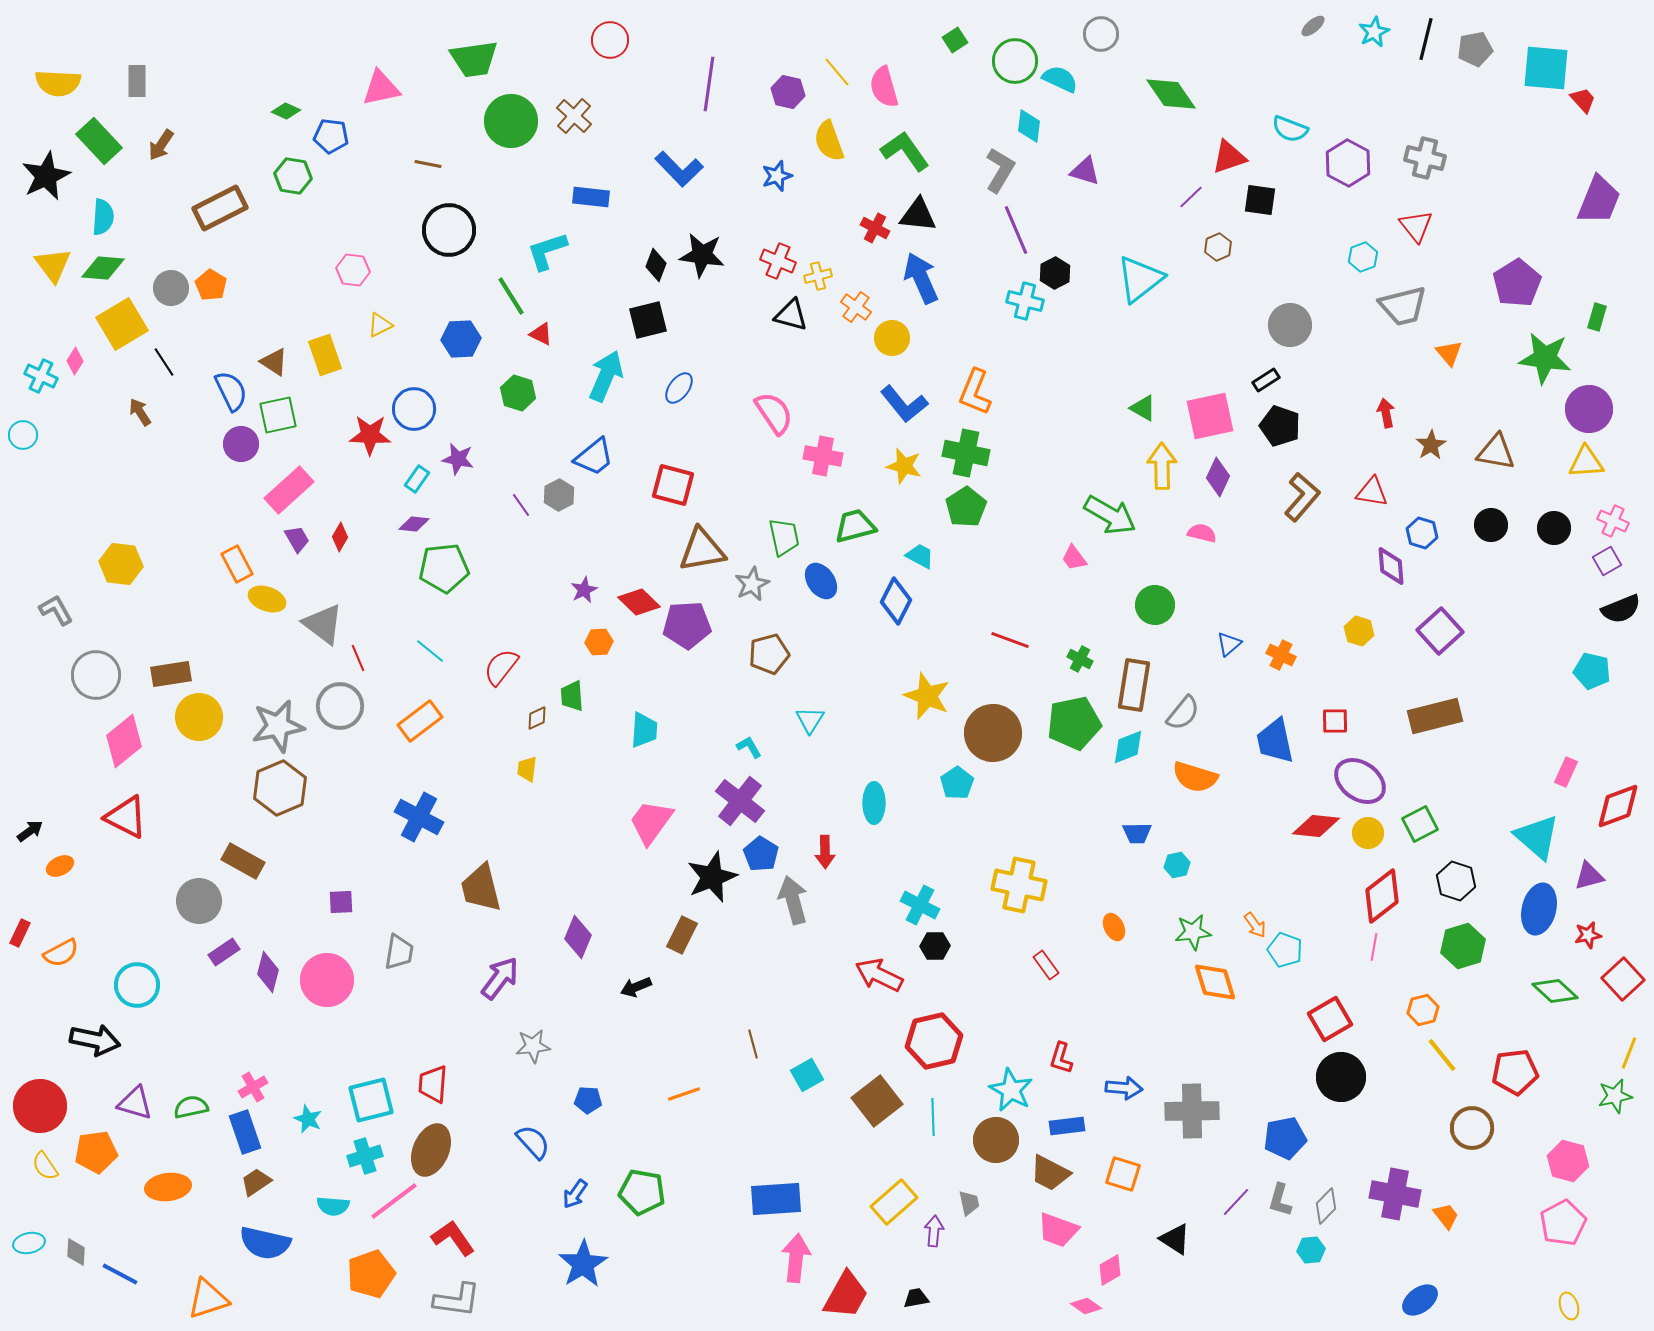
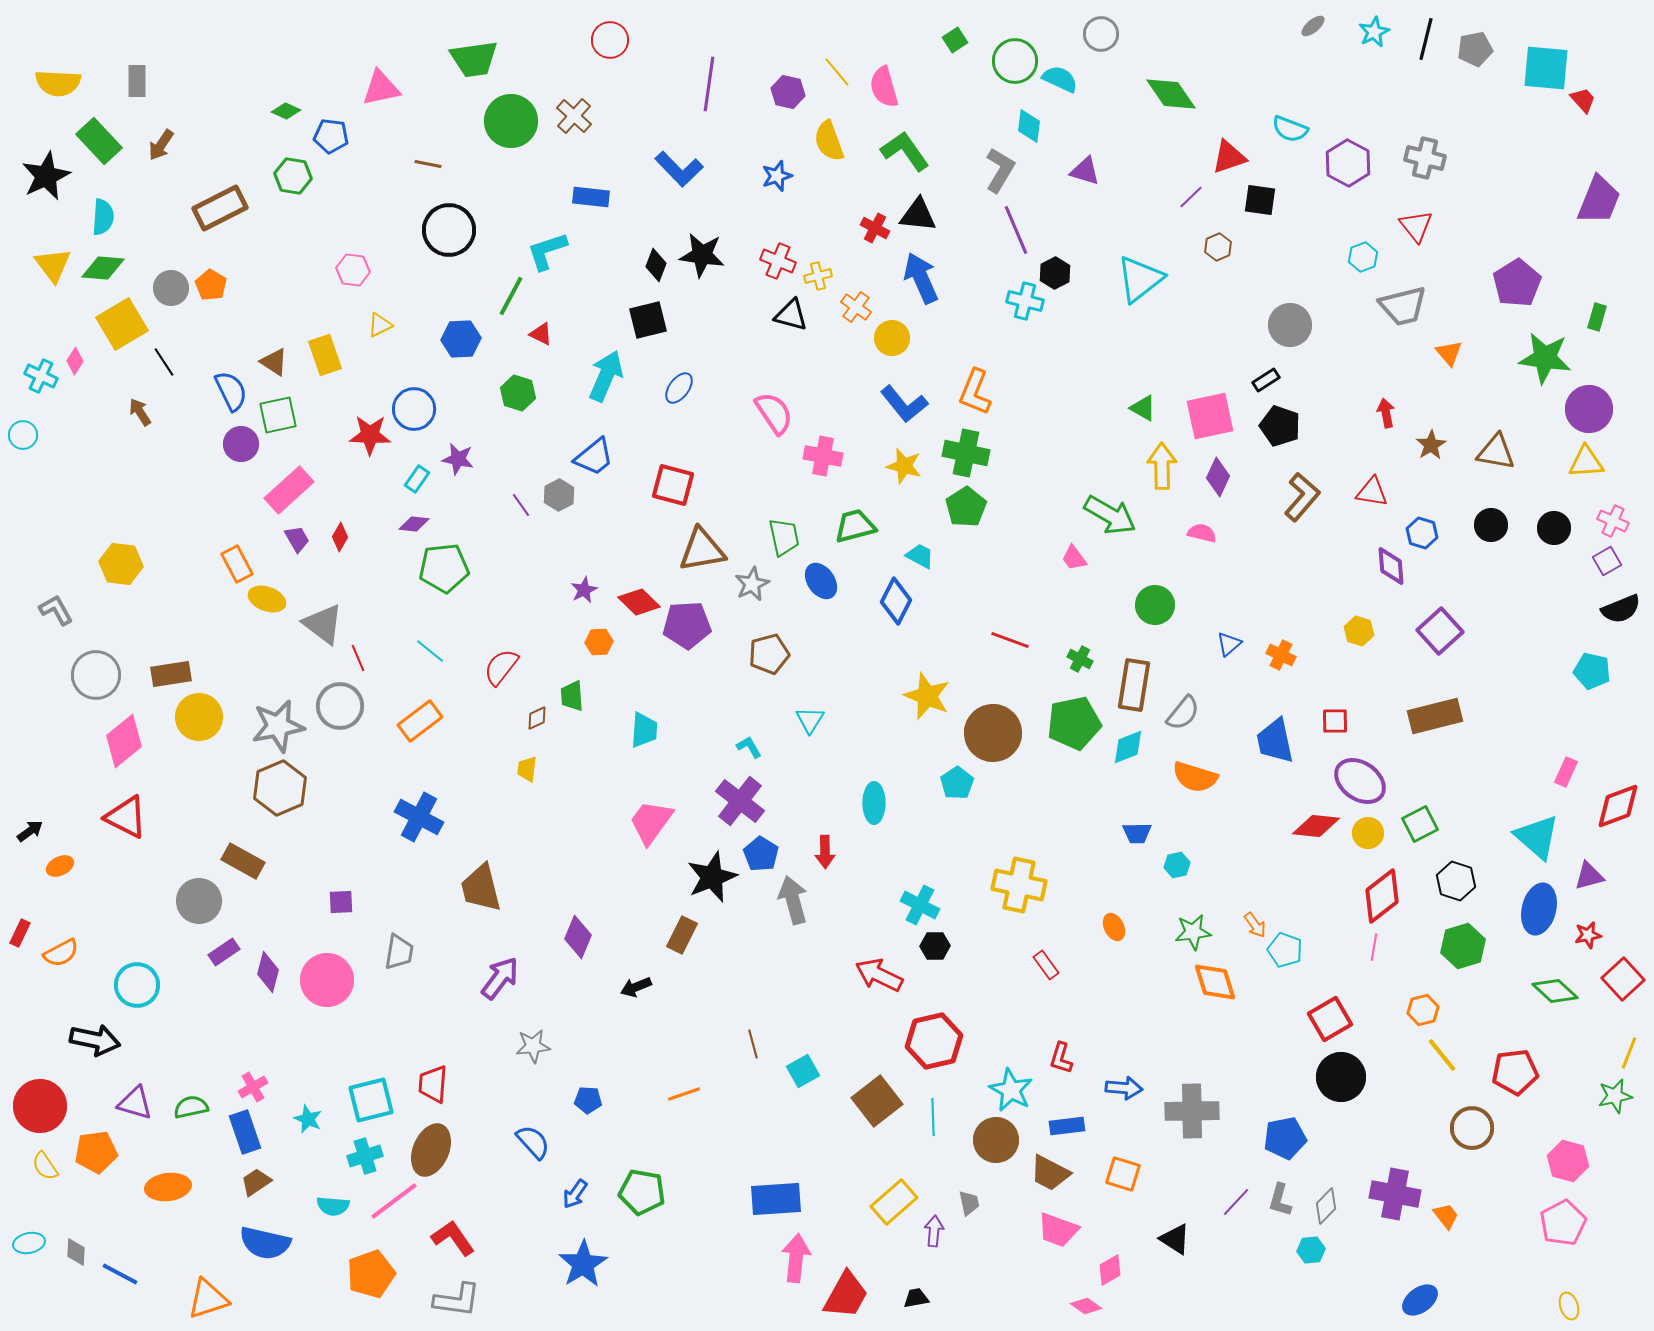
green line at (511, 296): rotated 60 degrees clockwise
cyan square at (807, 1075): moved 4 px left, 4 px up
